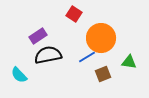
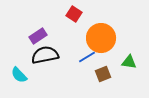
black semicircle: moved 3 px left
